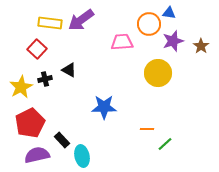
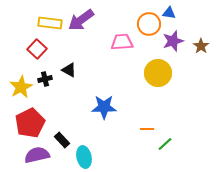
cyan ellipse: moved 2 px right, 1 px down
